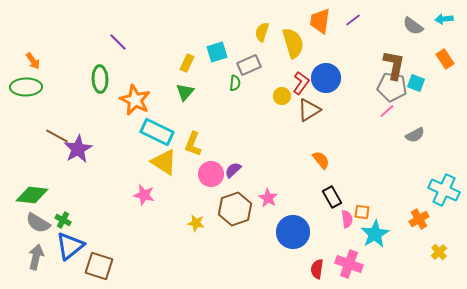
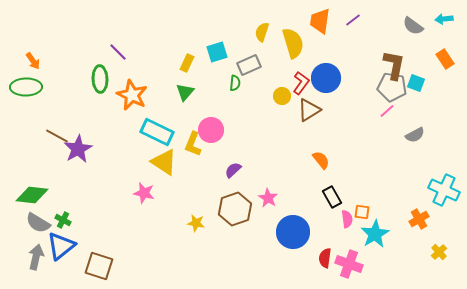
purple line at (118, 42): moved 10 px down
orange star at (135, 100): moved 3 px left, 5 px up
pink circle at (211, 174): moved 44 px up
pink star at (144, 195): moved 2 px up
blue triangle at (70, 246): moved 9 px left
red semicircle at (317, 269): moved 8 px right, 11 px up
